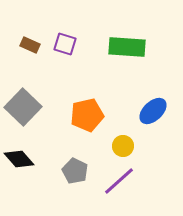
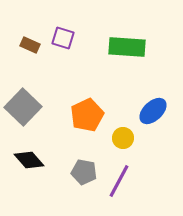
purple square: moved 2 px left, 6 px up
orange pentagon: rotated 12 degrees counterclockwise
yellow circle: moved 8 px up
black diamond: moved 10 px right, 1 px down
gray pentagon: moved 9 px right, 1 px down; rotated 15 degrees counterclockwise
purple line: rotated 20 degrees counterclockwise
